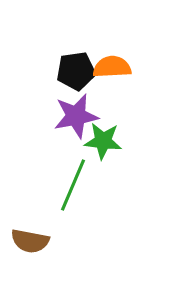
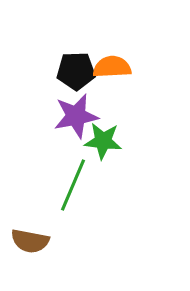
black pentagon: rotated 6 degrees clockwise
